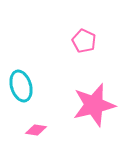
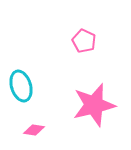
pink diamond: moved 2 px left
